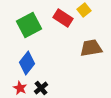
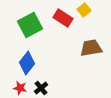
green square: moved 1 px right
red star: rotated 16 degrees counterclockwise
